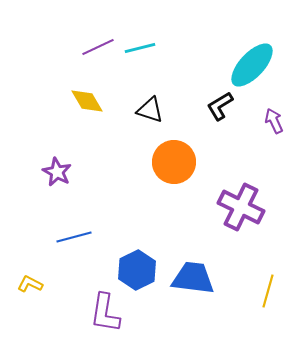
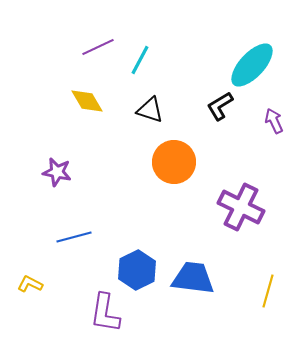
cyan line: moved 12 px down; rotated 48 degrees counterclockwise
purple star: rotated 16 degrees counterclockwise
